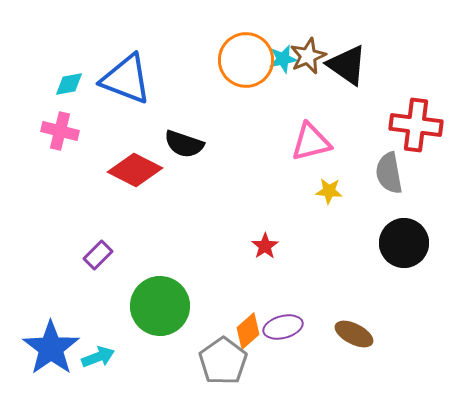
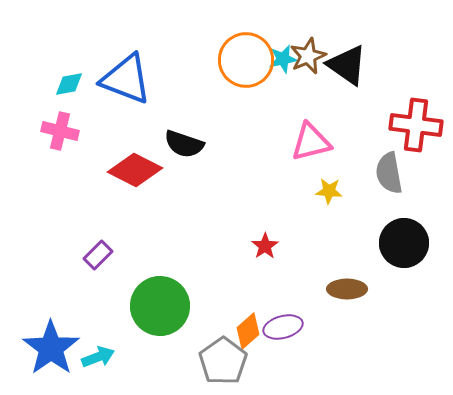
brown ellipse: moved 7 px left, 45 px up; rotated 27 degrees counterclockwise
